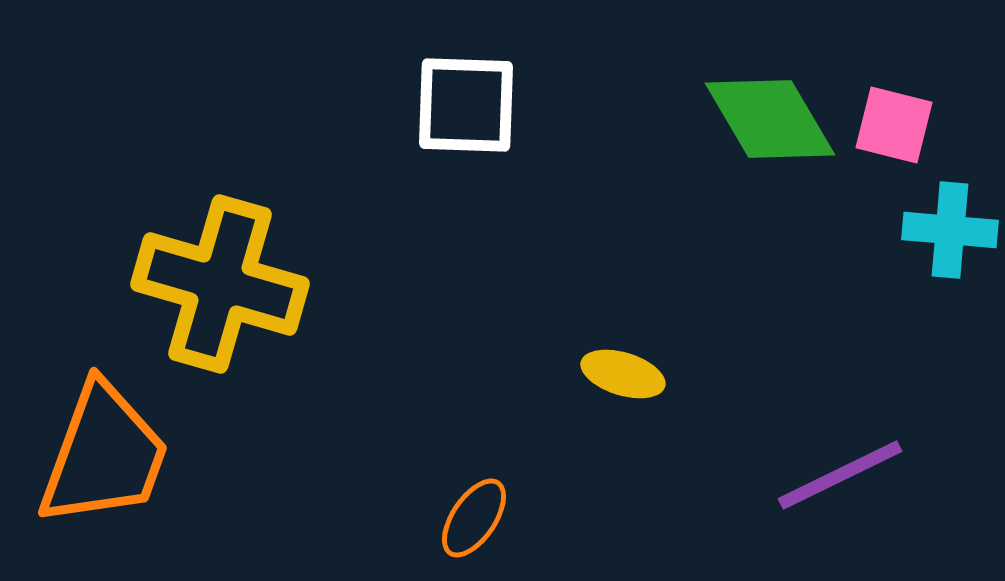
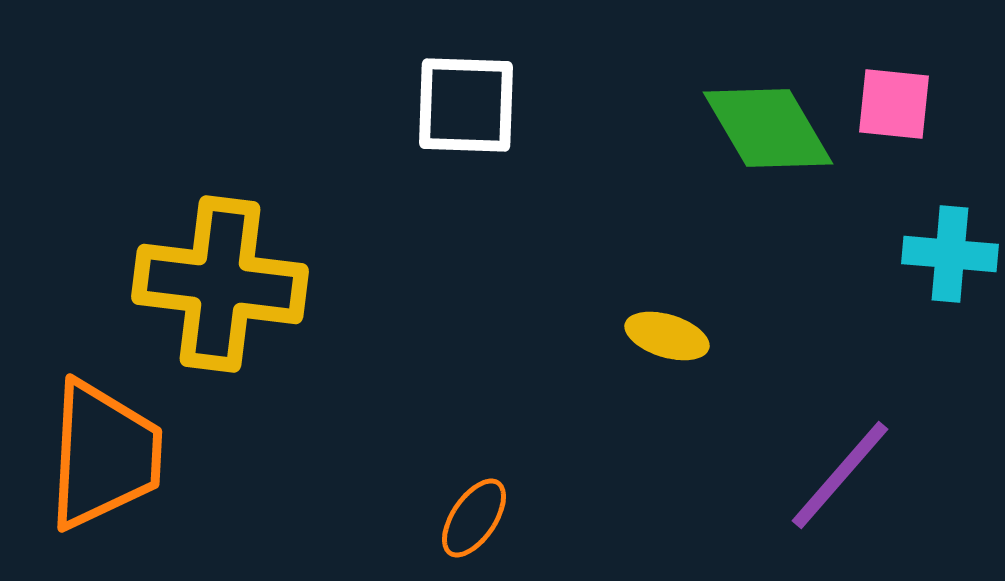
green diamond: moved 2 px left, 9 px down
pink square: moved 21 px up; rotated 8 degrees counterclockwise
cyan cross: moved 24 px down
yellow cross: rotated 9 degrees counterclockwise
yellow ellipse: moved 44 px right, 38 px up
orange trapezoid: rotated 17 degrees counterclockwise
purple line: rotated 23 degrees counterclockwise
